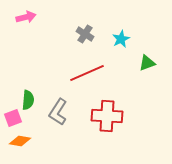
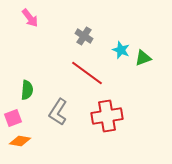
pink arrow: moved 4 px right, 1 px down; rotated 66 degrees clockwise
gray cross: moved 1 px left, 2 px down
cyan star: moved 11 px down; rotated 24 degrees counterclockwise
green triangle: moved 4 px left, 5 px up
red line: rotated 60 degrees clockwise
green semicircle: moved 1 px left, 10 px up
red cross: rotated 12 degrees counterclockwise
